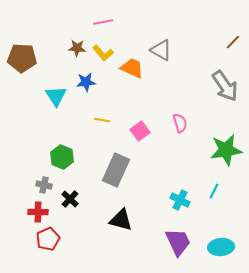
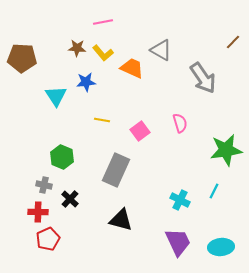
gray arrow: moved 22 px left, 8 px up
